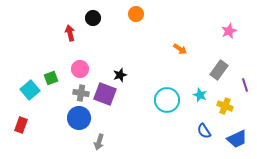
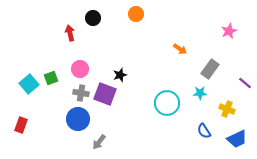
gray rectangle: moved 9 px left, 1 px up
purple line: moved 2 px up; rotated 32 degrees counterclockwise
cyan square: moved 1 px left, 6 px up
cyan star: moved 2 px up; rotated 24 degrees counterclockwise
cyan circle: moved 3 px down
yellow cross: moved 2 px right, 3 px down
blue circle: moved 1 px left, 1 px down
gray arrow: rotated 21 degrees clockwise
